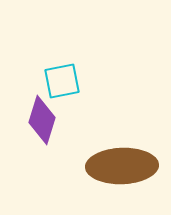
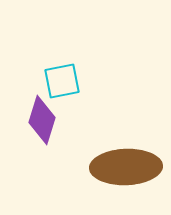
brown ellipse: moved 4 px right, 1 px down
